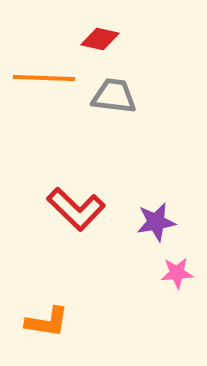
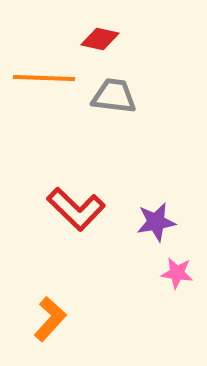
pink star: rotated 12 degrees clockwise
orange L-shape: moved 3 px right, 3 px up; rotated 57 degrees counterclockwise
